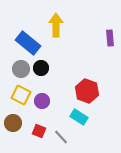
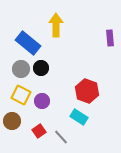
brown circle: moved 1 px left, 2 px up
red square: rotated 32 degrees clockwise
